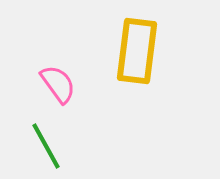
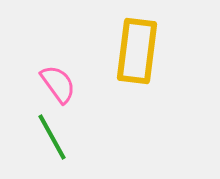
green line: moved 6 px right, 9 px up
